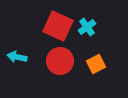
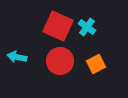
cyan cross: rotated 18 degrees counterclockwise
